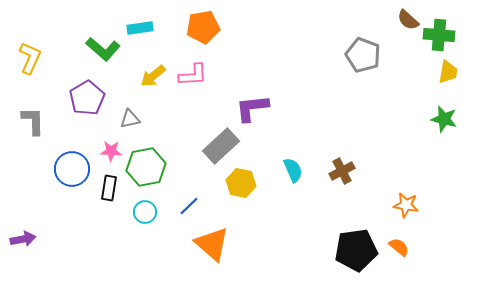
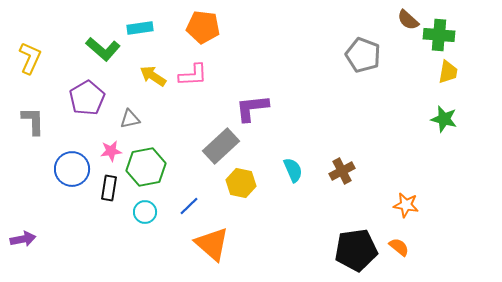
orange pentagon: rotated 16 degrees clockwise
yellow arrow: rotated 72 degrees clockwise
pink star: rotated 10 degrees counterclockwise
